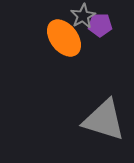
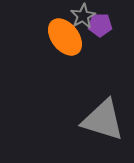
orange ellipse: moved 1 px right, 1 px up
gray triangle: moved 1 px left
